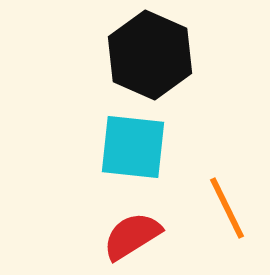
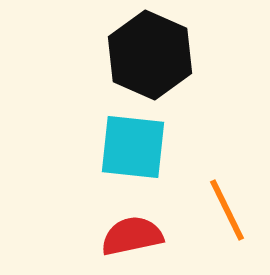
orange line: moved 2 px down
red semicircle: rotated 20 degrees clockwise
